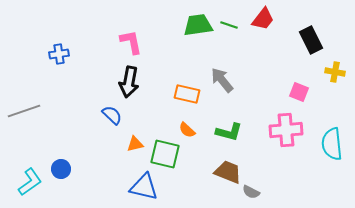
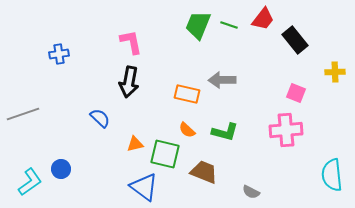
green trapezoid: rotated 60 degrees counterclockwise
black rectangle: moved 16 px left; rotated 12 degrees counterclockwise
yellow cross: rotated 12 degrees counterclockwise
gray arrow: rotated 52 degrees counterclockwise
pink square: moved 3 px left, 1 px down
gray line: moved 1 px left, 3 px down
blue semicircle: moved 12 px left, 3 px down
green L-shape: moved 4 px left
cyan semicircle: moved 31 px down
brown trapezoid: moved 24 px left
blue triangle: rotated 24 degrees clockwise
